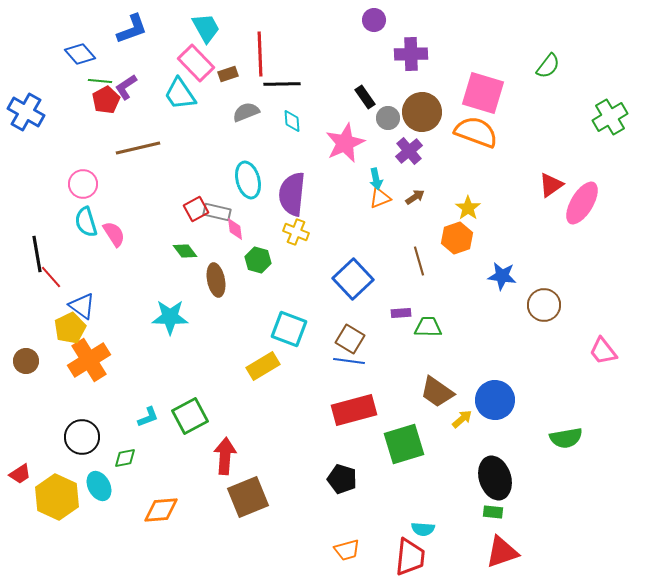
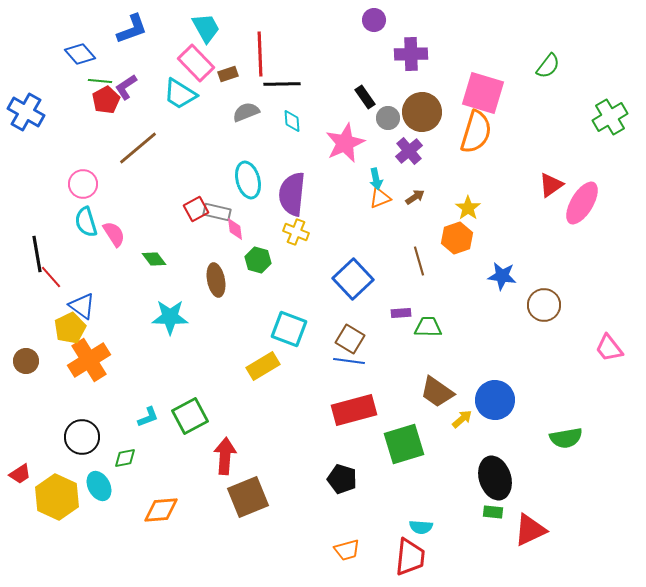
cyan trapezoid at (180, 94): rotated 24 degrees counterclockwise
orange semicircle at (476, 132): rotated 87 degrees clockwise
brown line at (138, 148): rotated 27 degrees counterclockwise
green diamond at (185, 251): moved 31 px left, 8 px down
pink trapezoid at (603, 351): moved 6 px right, 3 px up
cyan semicircle at (423, 529): moved 2 px left, 2 px up
red triangle at (502, 552): moved 28 px right, 22 px up; rotated 6 degrees counterclockwise
